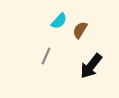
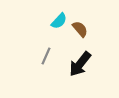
brown semicircle: moved 1 px up; rotated 108 degrees clockwise
black arrow: moved 11 px left, 2 px up
